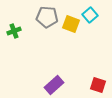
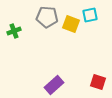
cyan square: rotated 28 degrees clockwise
red square: moved 3 px up
